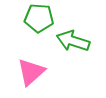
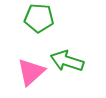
green arrow: moved 6 px left, 20 px down
